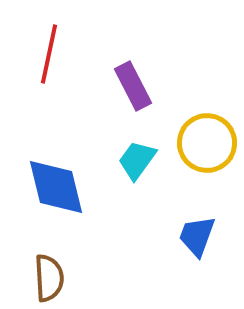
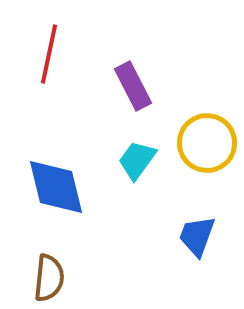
brown semicircle: rotated 9 degrees clockwise
